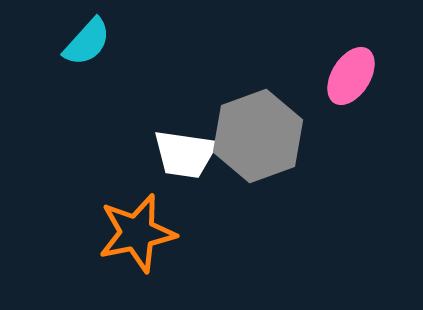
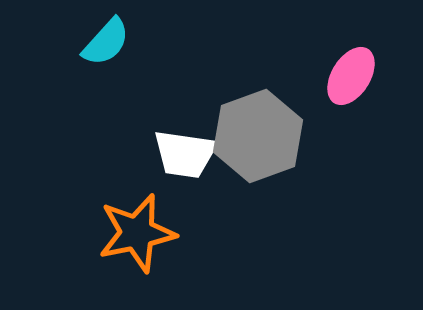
cyan semicircle: moved 19 px right
